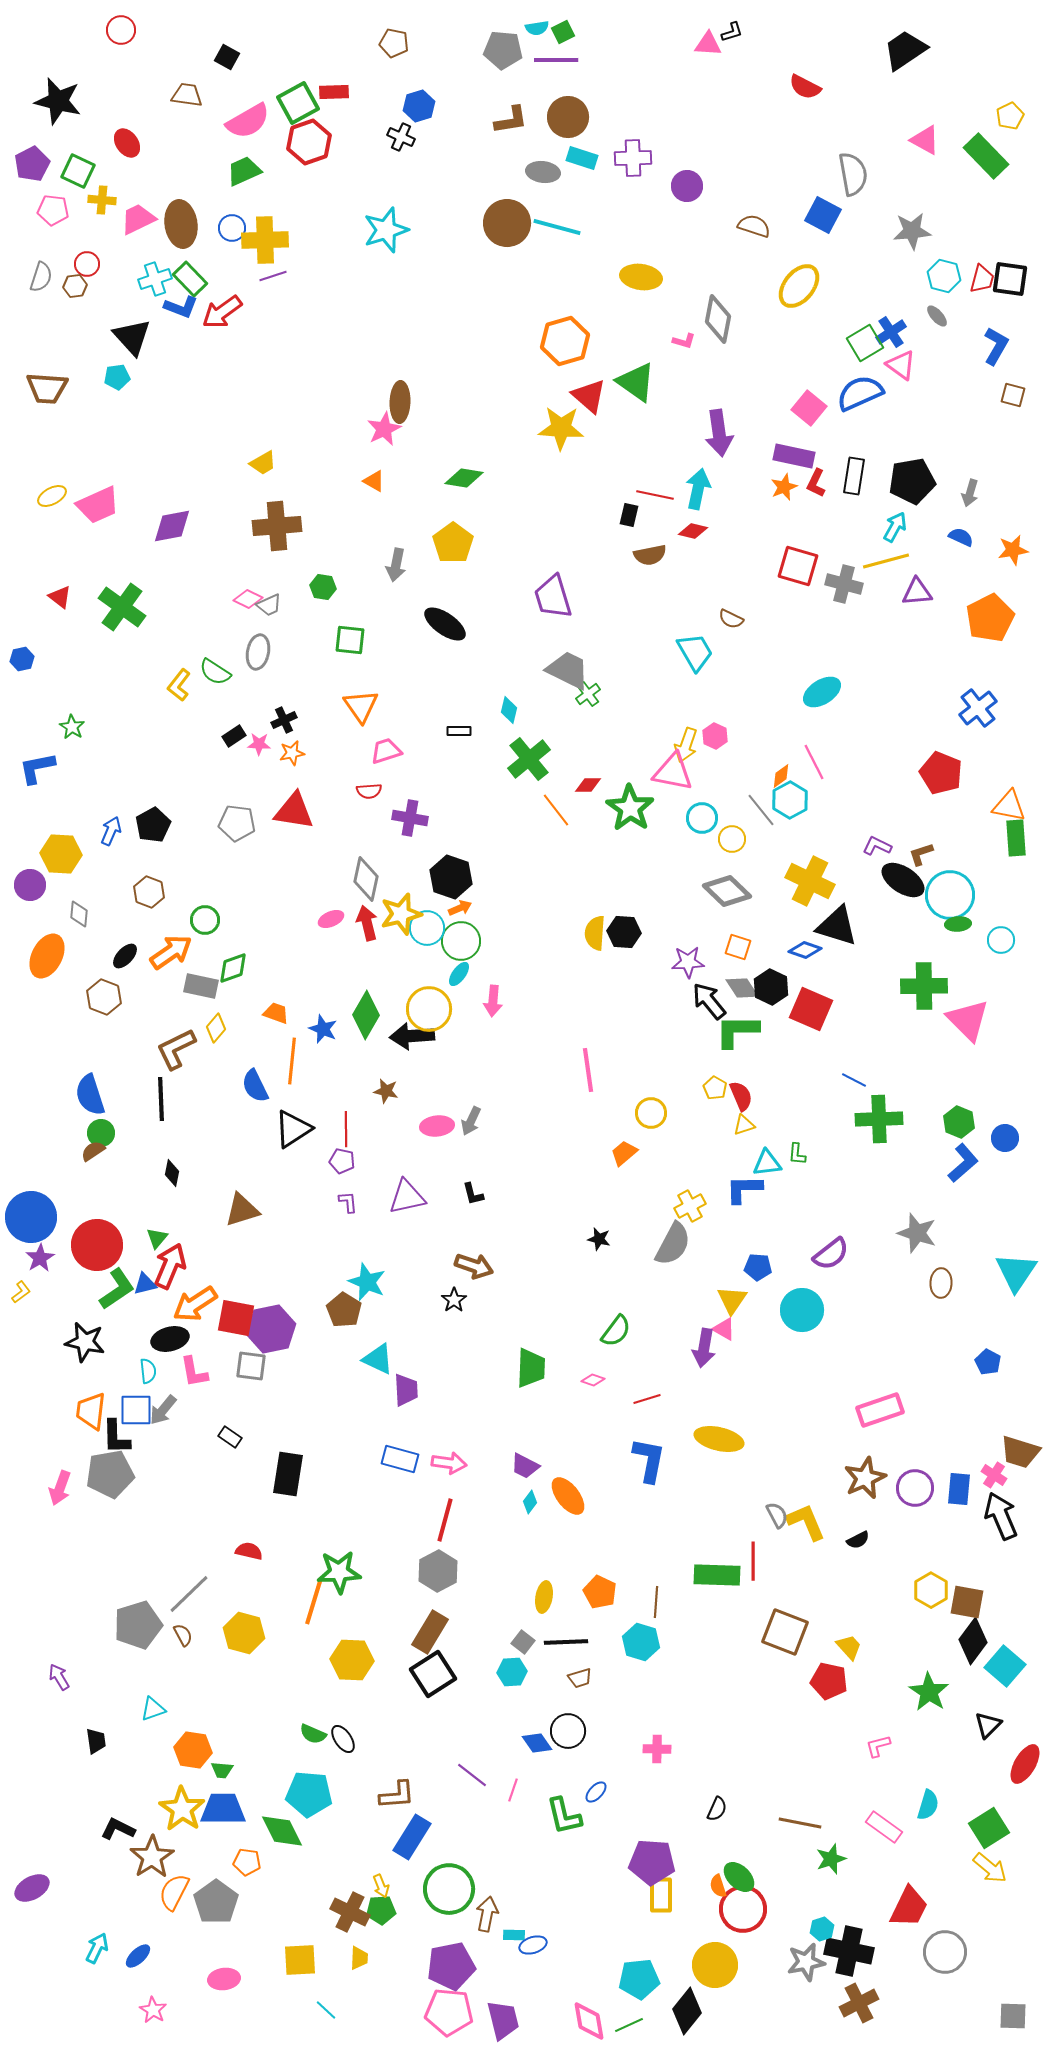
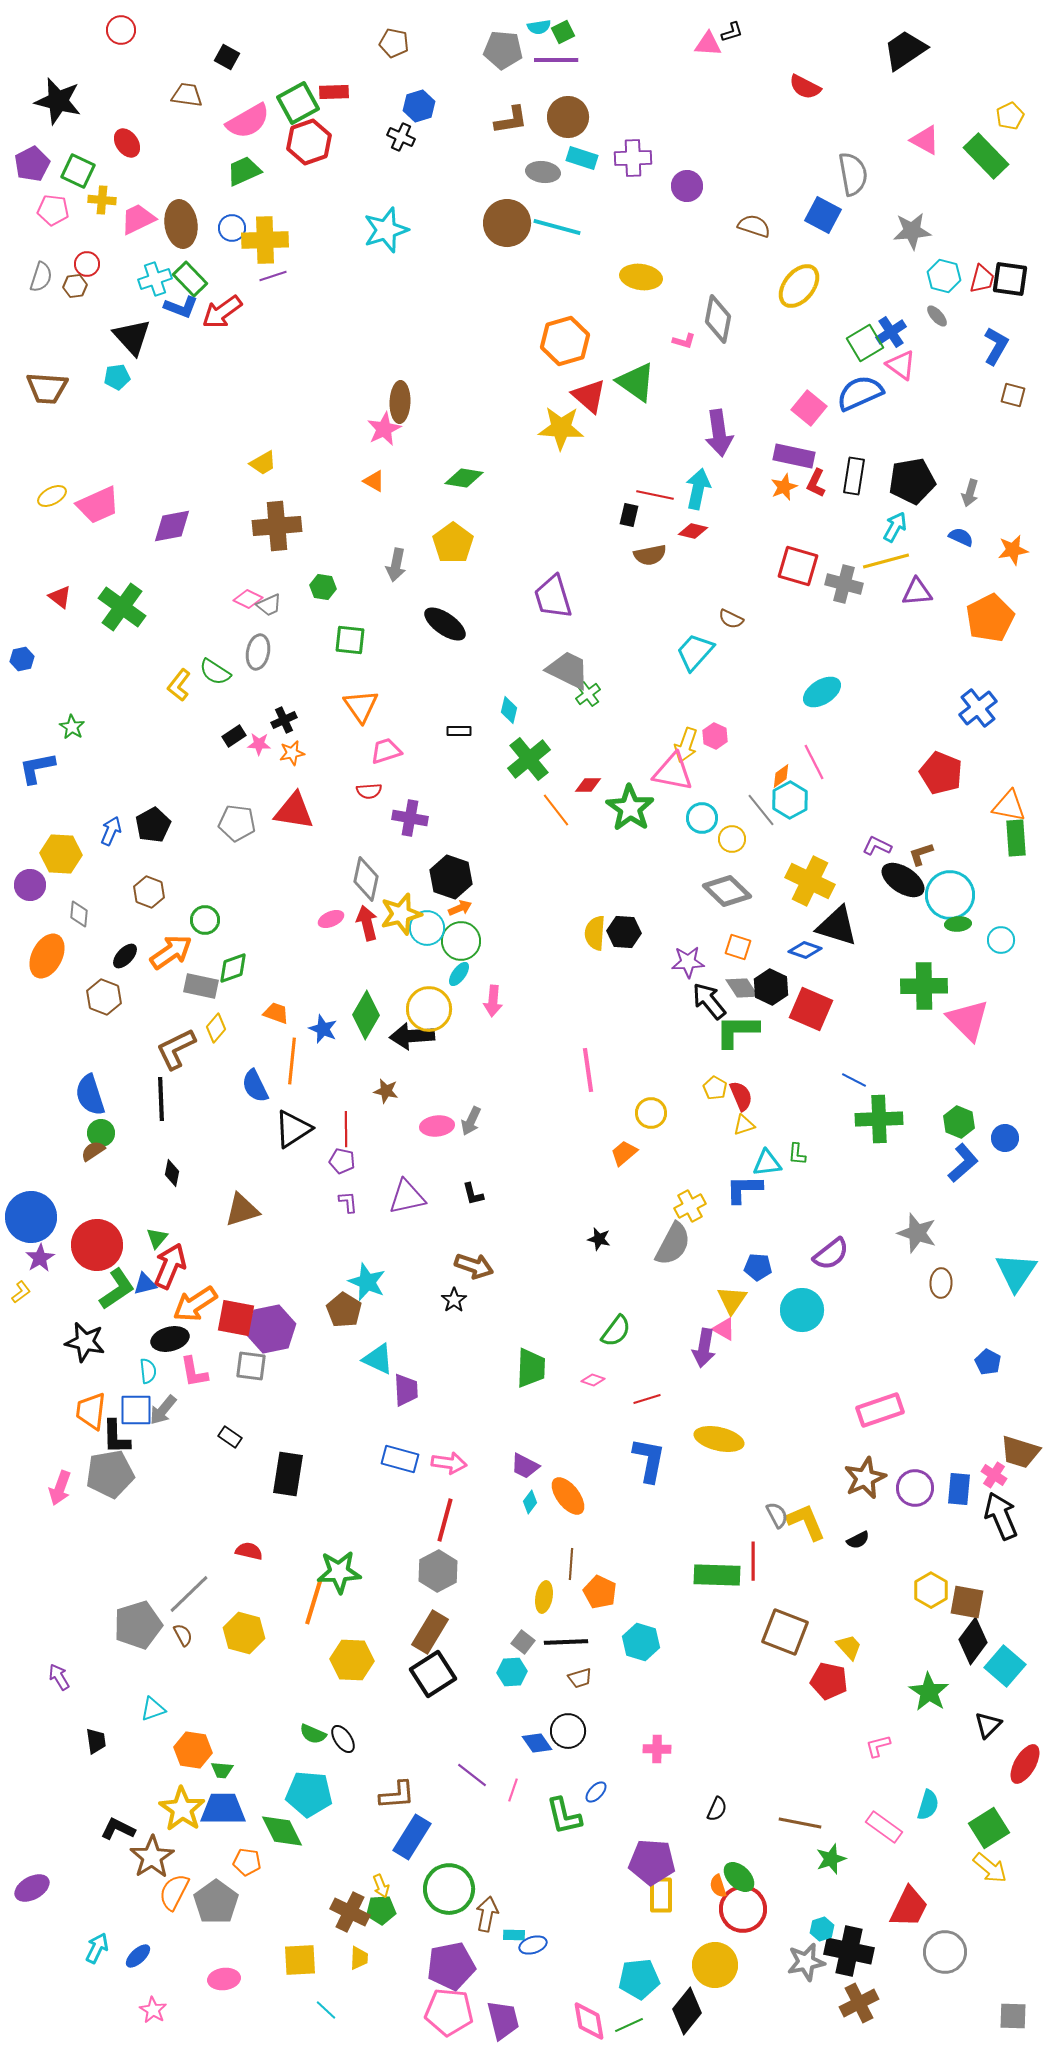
cyan semicircle at (537, 28): moved 2 px right, 1 px up
cyan trapezoid at (695, 652): rotated 108 degrees counterclockwise
brown line at (656, 1602): moved 85 px left, 38 px up
